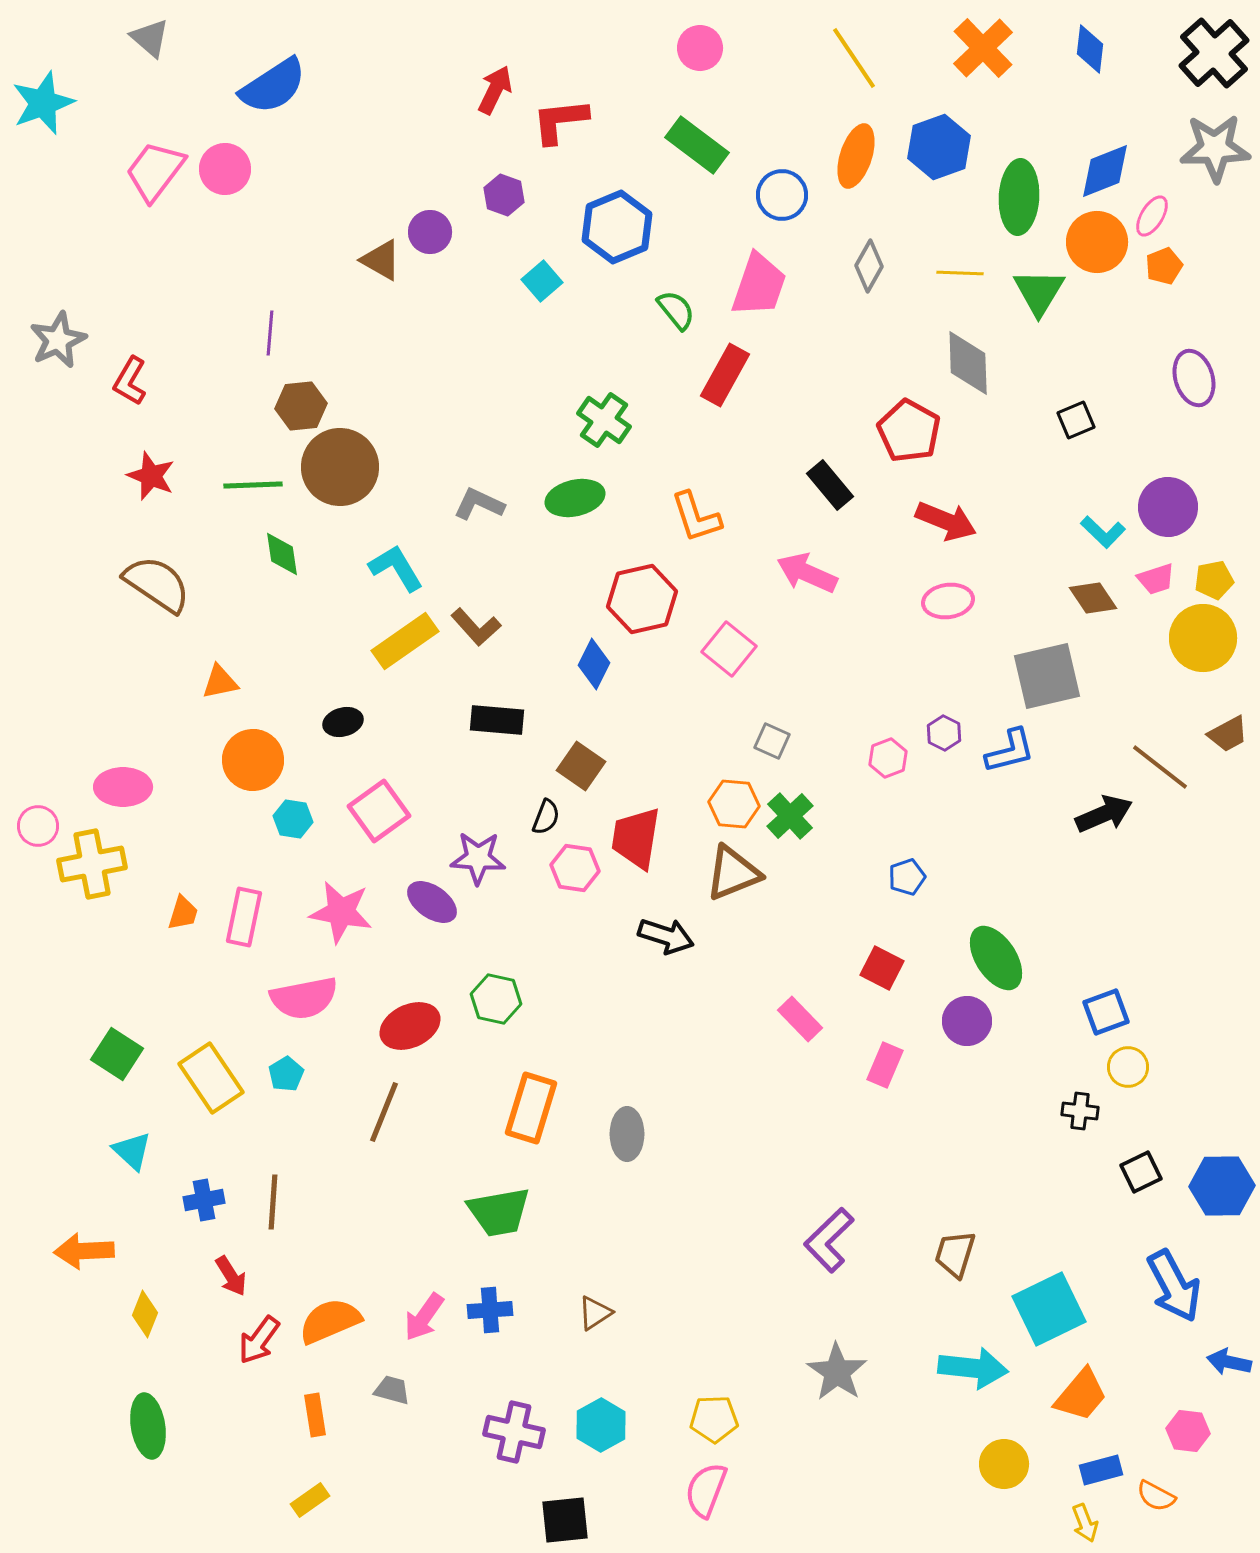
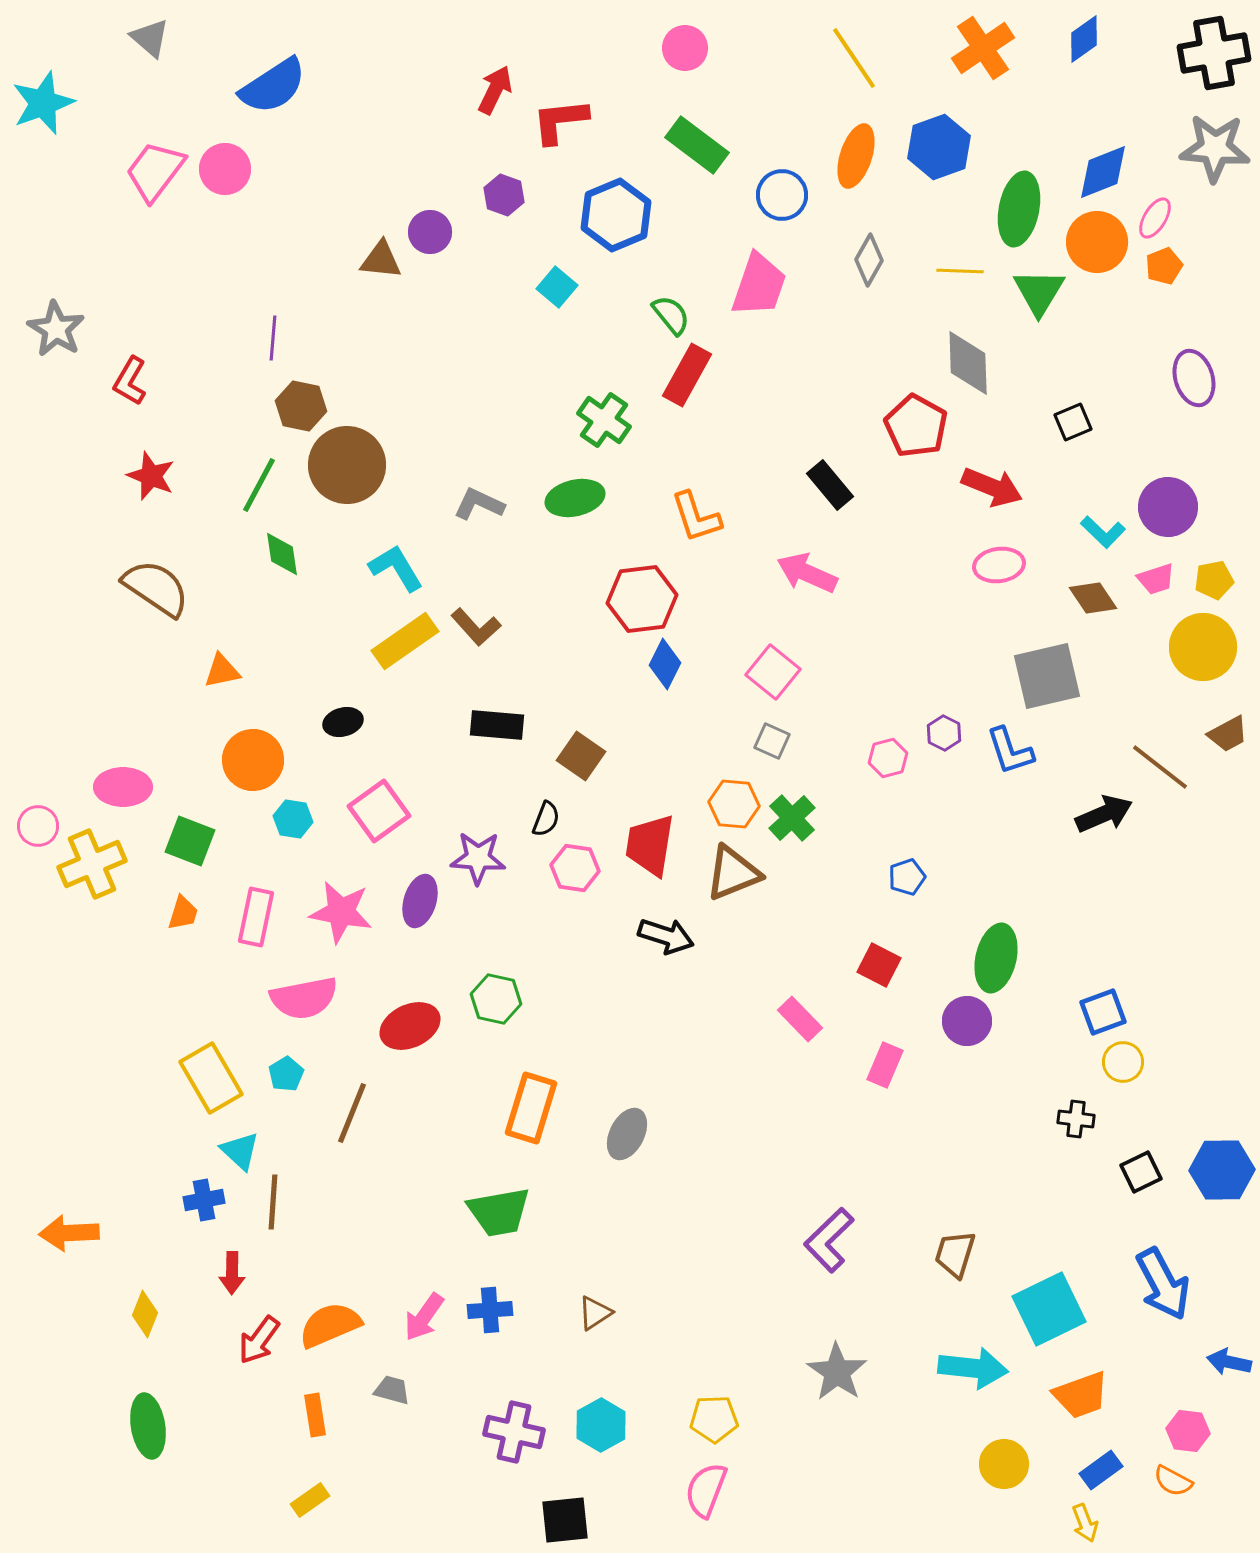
pink circle at (700, 48): moved 15 px left
orange cross at (983, 48): rotated 10 degrees clockwise
blue diamond at (1090, 49): moved 6 px left, 10 px up; rotated 48 degrees clockwise
black cross at (1214, 53): rotated 32 degrees clockwise
gray star at (1215, 148): rotated 6 degrees clockwise
blue diamond at (1105, 171): moved 2 px left, 1 px down
green ellipse at (1019, 197): moved 12 px down; rotated 8 degrees clockwise
pink ellipse at (1152, 216): moved 3 px right, 2 px down
blue hexagon at (617, 227): moved 1 px left, 12 px up
brown triangle at (381, 260): rotated 24 degrees counterclockwise
gray diamond at (869, 266): moved 6 px up
yellow line at (960, 273): moved 2 px up
cyan square at (542, 281): moved 15 px right, 6 px down; rotated 9 degrees counterclockwise
green semicircle at (676, 310): moved 5 px left, 5 px down
purple line at (270, 333): moved 3 px right, 5 px down
gray star at (58, 340): moved 2 px left, 11 px up; rotated 16 degrees counterclockwise
red rectangle at (725, 375): moved 38 px left
brown hexagon at (301, 406): rotated 18 degrees clockwise
black square at (1076, 420): moved 3 px left, 2 px down
red pentagon at (909, 431): moved 7 px right, 5 px up
brown circle at (340, 467): moved 7 px right, 2 px up
green line at (253, 485): moved 6 px right; rotated 60 degrees counterclockwise
red arrow at (946, 521): moved 46 px right, 34 px up
brown semicircle at (157, 584): moved 1 px left, 4 px down
red hexagon at (642, 599): rotated 6 degrees clockwise
pink ellipse at (948, 601): moved 51 px right, 36 px up
yellow circle at (1203, 638): moved 9 px down
pink square at (729, 649): moved 44 px right, 23 px down
blue diamond at (594, 664): moved 71 px right
orange triangle at (220, 682): moved 2 px right, 11 px up
black rectangle at (497, 720): moved 5 px down
blue L-shape at (1010, 751): rotated 86 degrees clockwise
pink hexagon at (888, 758): rotated 6 degrees clockwise
brown square at (581, 766): moved 10 px up
green cross at (790, 816): moved 2 px right, 2 px down
black semicircle at (546, 817): moved 2 px down
red trapezoid at (636, 838): moved 14 px right, 7 px down
yellow cross at (92, 864): rotated 12 degrees counterclockwise
purple ellipse at (432, 902): moved 12 px left, 1 px up; rotated 72 degrees clockwise
pink rectangle at (244, 917): moved 12 px right
green ellipse at (996, 958): rotated 46 degrees clockwise
red square at (882, 968): moved 3 px left, 3 px up
blue square at (1106, 1012): moved 3 px left
green square at (117, 1054): moved 73 px right, 213 px up; rotated 12 degrees counterclockwise
yellow circle at (1128, 1067): moved 5 px left, 5 px up
yellow rectangle at (211, 1078): rotated 4 degrees clockwise
black cross at (1080, 1111): moved 4 px left, 8 px down
brown line at (384, 1112): moved 32 px left, 1 px down
gray ellipse at (627, 1134): rotated 27 degrees clockwise
cyan triangle at (132, 1151): moved 108 px right
blue hexagon at (1222, 1186): moved 16 px up
orange arrow at (84, 1251): moved 15 px left, 18 px up
red arrow at (231, 1276): moved 1 px right, 3 px up; rotated 33 degrees clockwise
blue arrow at (1174, 1286): moved 11 px left, 2 px up
orange semicircle at (330, 1321): moved 4 px down
orange trapezoid at (1081, 1395): rotated 30 degrees clockwise
blue rectangle at (1101, 1470): rotated 21 degrees counterclockwise
orange semicircle at (1156, 1496): moved 17 px right, 15 px up
